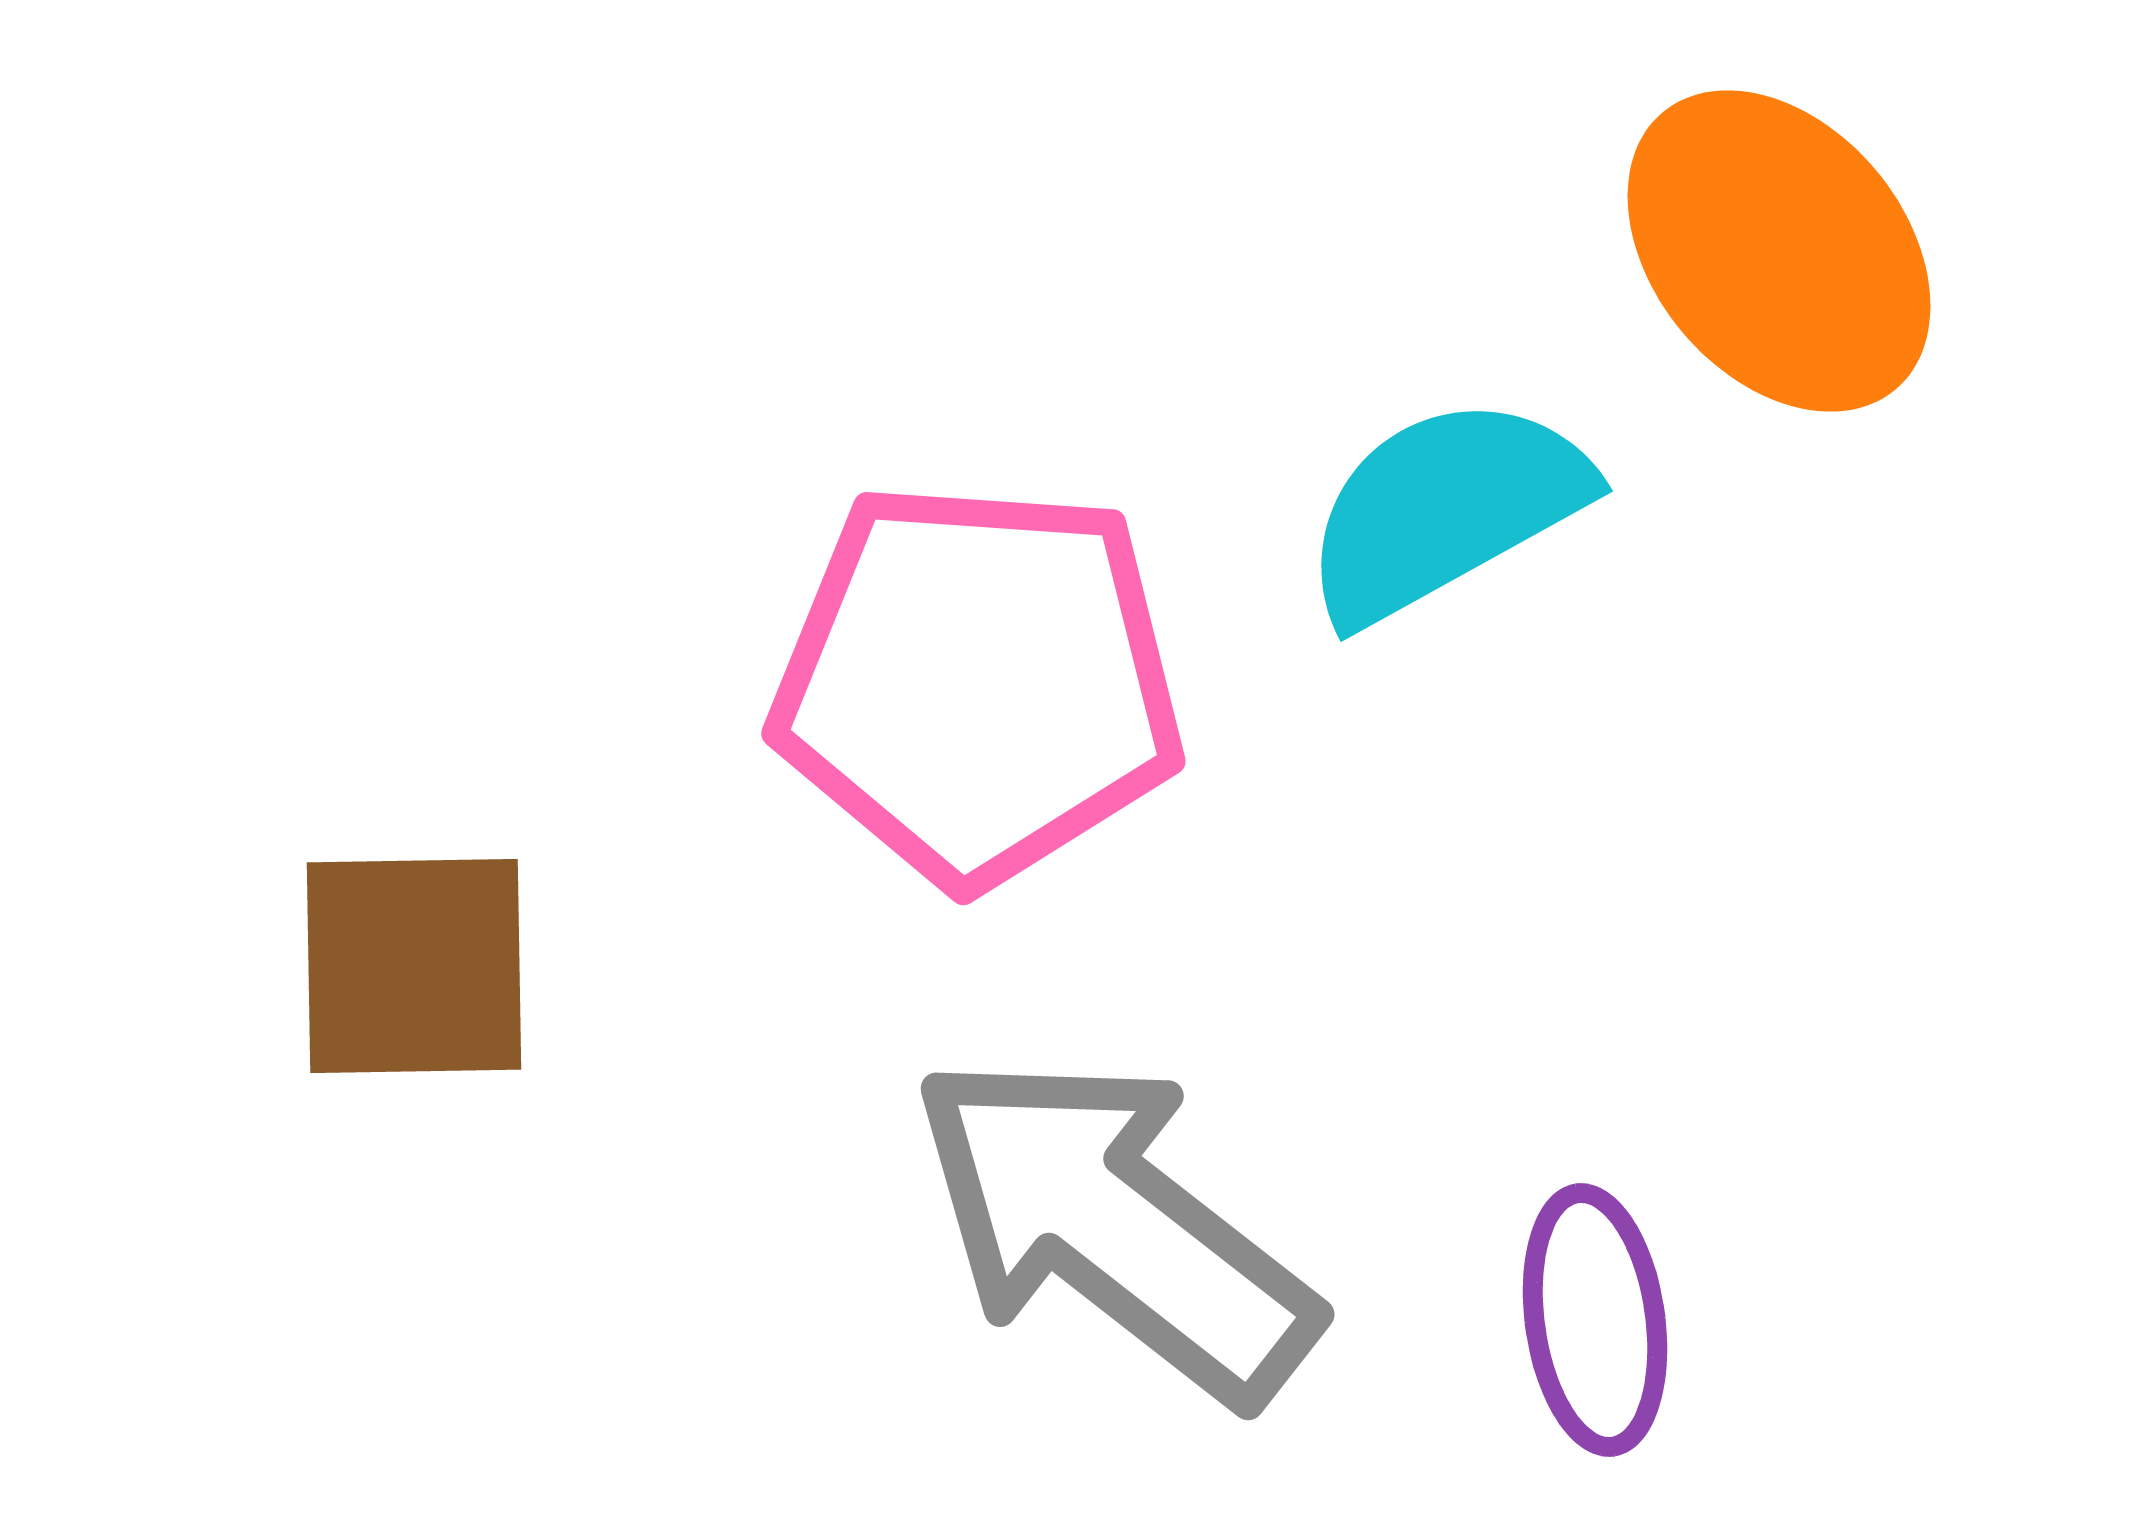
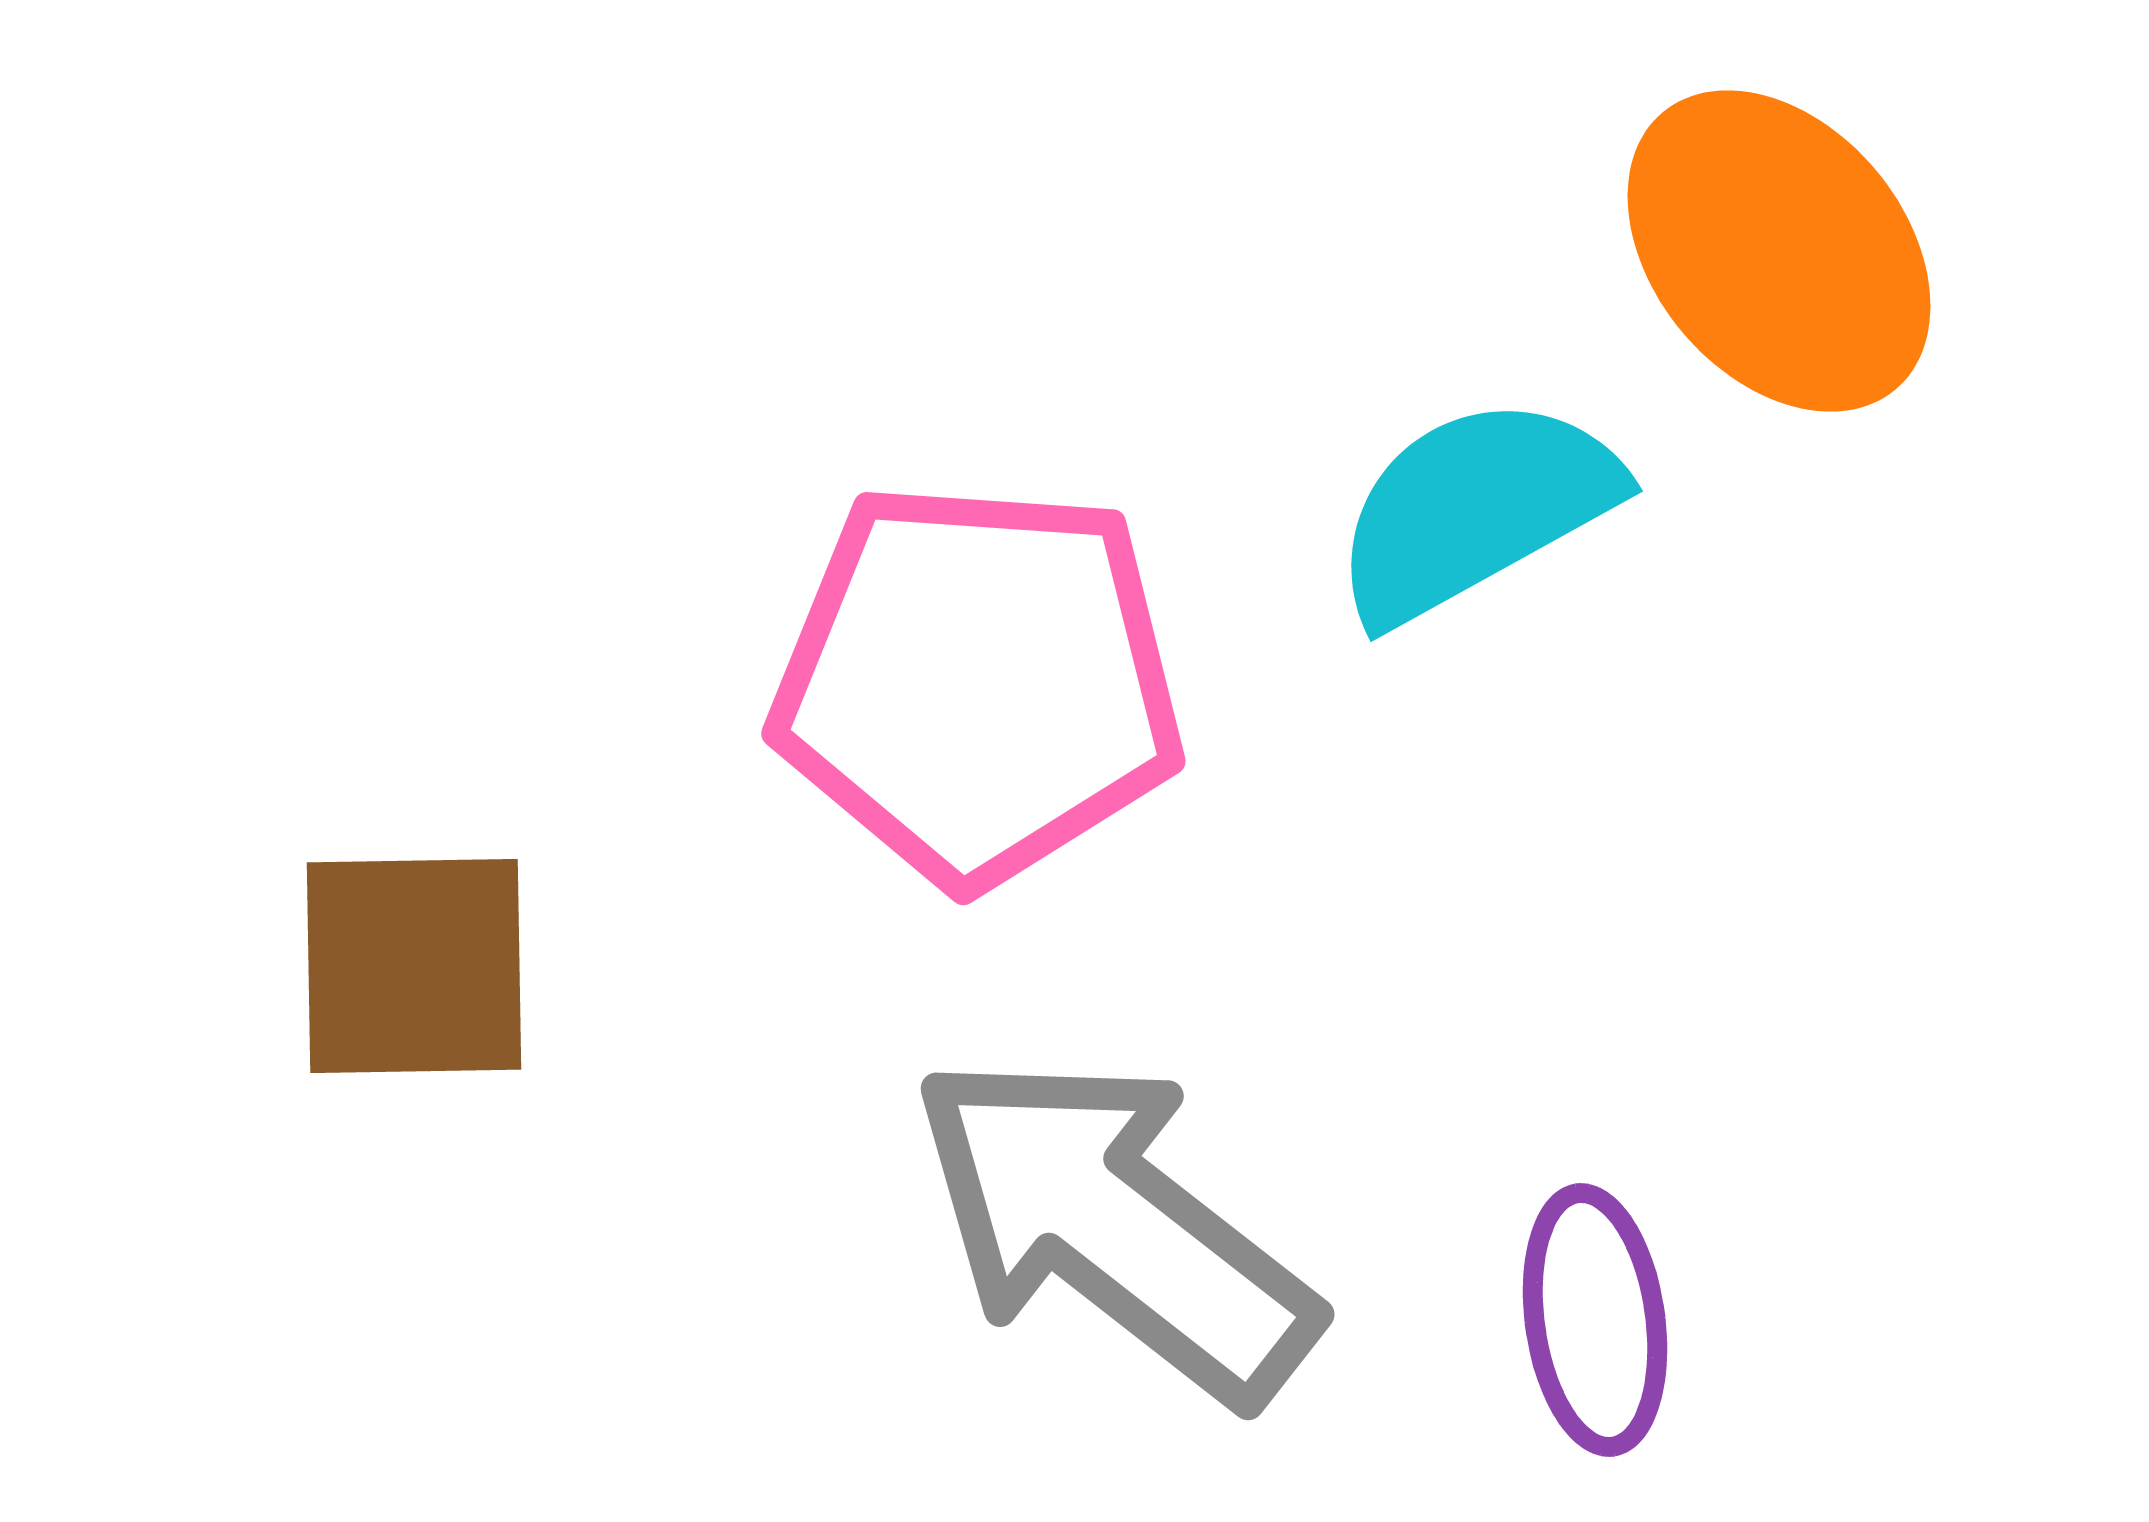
cyan semicircle: moved 30 px right
